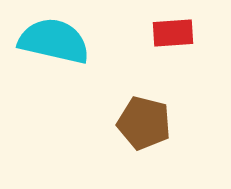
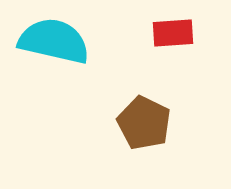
brown pentagon: rotated 12 degrees clockwise
